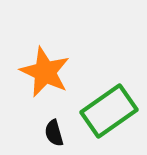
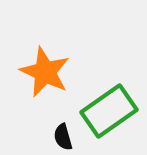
black semicircle: moved 9 px right, 4 px down
